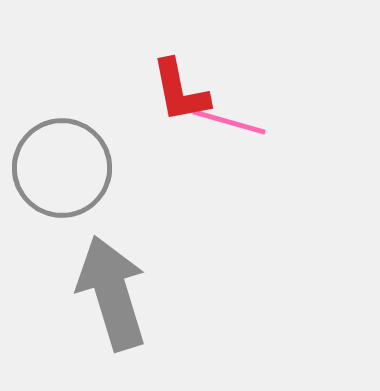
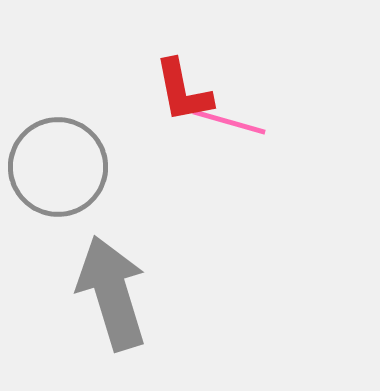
red L-shape: moved 3 px right
gray circle: moved 4 px left, 1 px up
